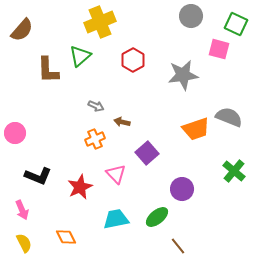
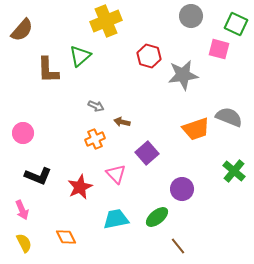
yellow cross: moved 6 px right, 1 px up
red hexagon: moved 16 px right, 4 px up; rotated 15 degrees counterclockwise
pink circle: moved 8 px right
